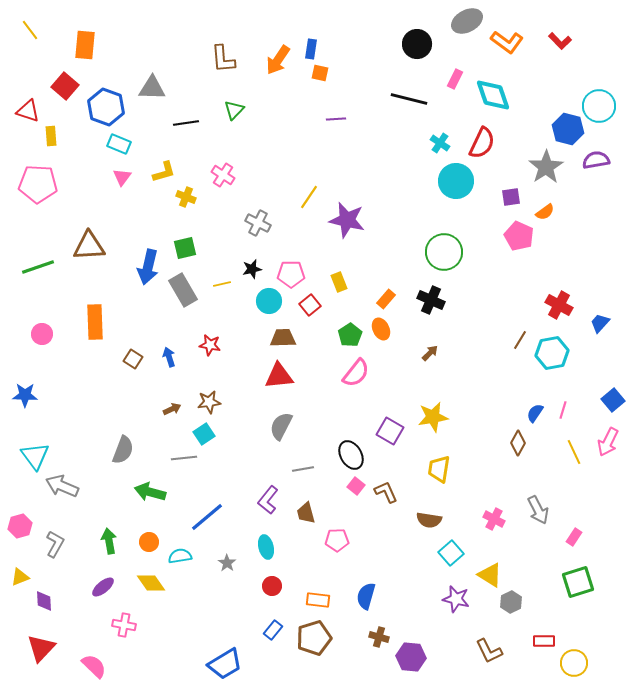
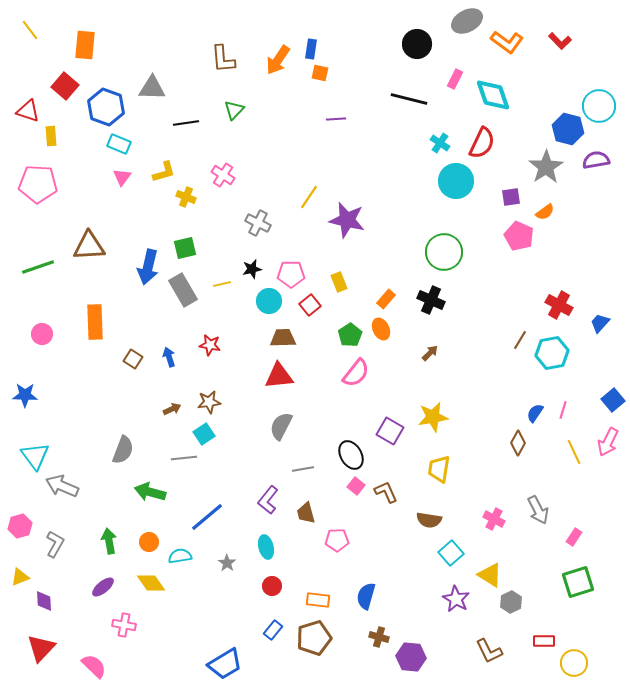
purple star at (456, 599): rotated 16 degrees clockwise
